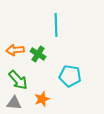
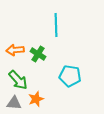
orange star: moved 6 px left
